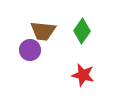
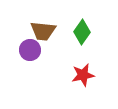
green diamond: moved 1 px down
red star: rotated 25 degrees counterclockwise
